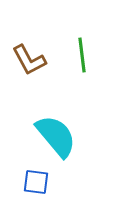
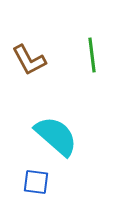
green line: moved 10 px right
cyan semicircle: rotated 9 degrees counterclockwise
